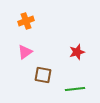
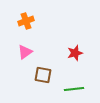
red star: moved 2 px left, 1 px down
green line: moved 1 px left
